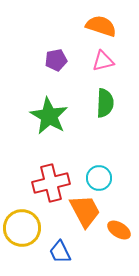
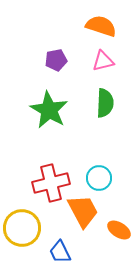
green star: moved 6 px up
orange trapezoid: moved 2 px left
